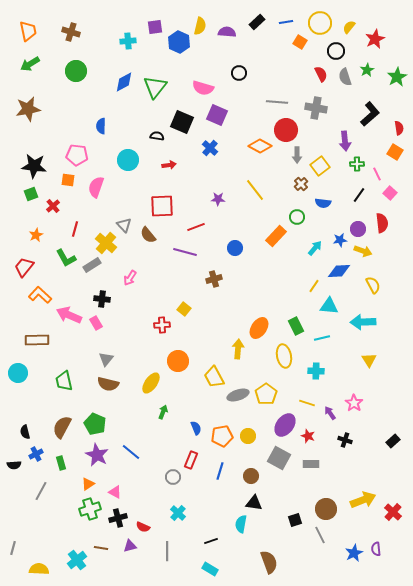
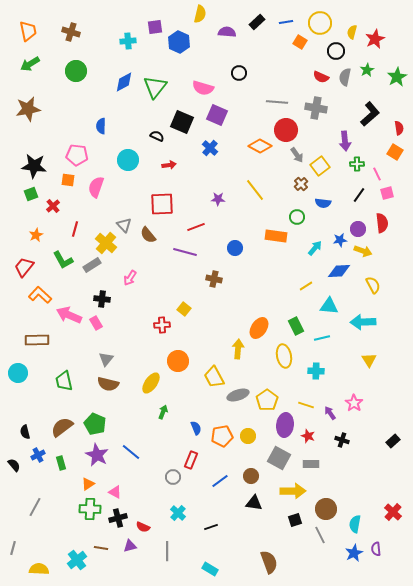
yellow semicircle at (200, 26): moved 12 px up
yellow semicircle at (349, 27): moved 3 px right, 5 px down; rotated 24 degrees counterclockwise
red semicircle at (321, 74): moved 3 px down; rotated 140 degrees clockwise
gray semicircle at (345, 77): rotated 30 degrees clockwise
black semicircle at (157, 136): rotated 16 degrees clockwise
gray arrow at (297, 155): rotated 35 degrees counterclockwise
pink square at (390, 193): moved 3 px left; rotated 32 degrees clockwise
red square at (162, 206): moved 2 px up
orange rectangle at (276, 236): rotated 55 degrees clockwise
green L-shape at (66, 258): moved 3 px left, 2 px down
brown cross at (214, 279): rotated 28 degrees clockwise
yellow line at (314, 286): moved 8 px left; rotated 24 degrees clockwise
yellow pentagon at (266, 394): moved 1 px right, 6 px down
yellow line at (307, 403): moved 1 px left, 2 px down
purple ellipse at (285, 425): rotated 30 degrees counterclockwise
brown semicircle at (62, 427): rotated 25 degrees clockwise
black cross at (345, 440): moved 3 px left
blue cross at (36, 454): moved 2 px right, 1 px down
black semicircle at (14, 465): rotated 128 degrees counterclockwise
blue line at (220, 471): moved 10 px down; rotated 36 degrees clockwise
gray line at (41, 491): moved 6 px left, 16 px down
yellow arrow at (363, 500): moved 70 px left, 9 px up; rotated 20 degrees clockwise
green cross at (90, 509): rotated 20 degrees clockwise
cyan semicircle at (241, 524): moved 114 px right
black line at (211, 541): moved 14 px up
